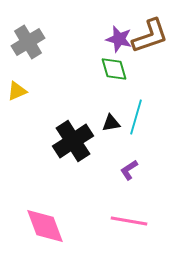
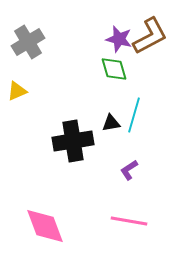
brown L-shape: rotated 9 degrees counterclockwise
cyan line: moved 2 px left, 2 px up
black cross: rotated 24 degrees clockwise
